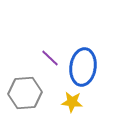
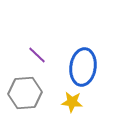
purple line: moved 13 px left, 3 px up
